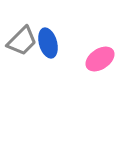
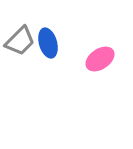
gray trapezoid: moved 2 px left
